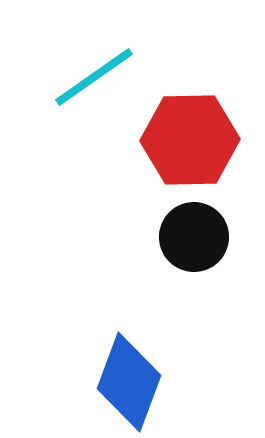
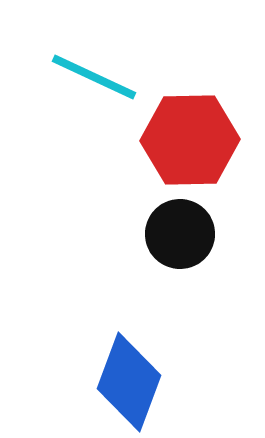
cyan line: rotated 60 degrees clockwise
black circle: moved 14 px left, 3 px up
